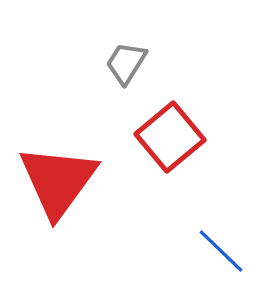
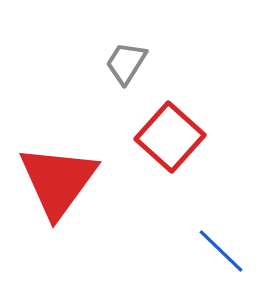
red square: rotated 8 degrees counterclockwise
